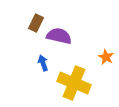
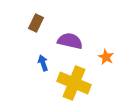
purple semicircle: moved 11 px right, 5 px down
